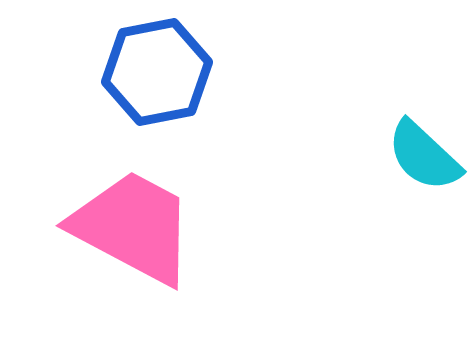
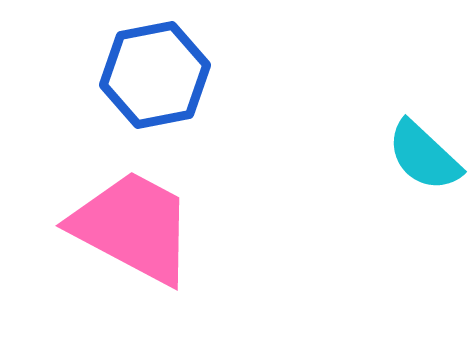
blue hexagon: moved 2 px left, 3 px down
